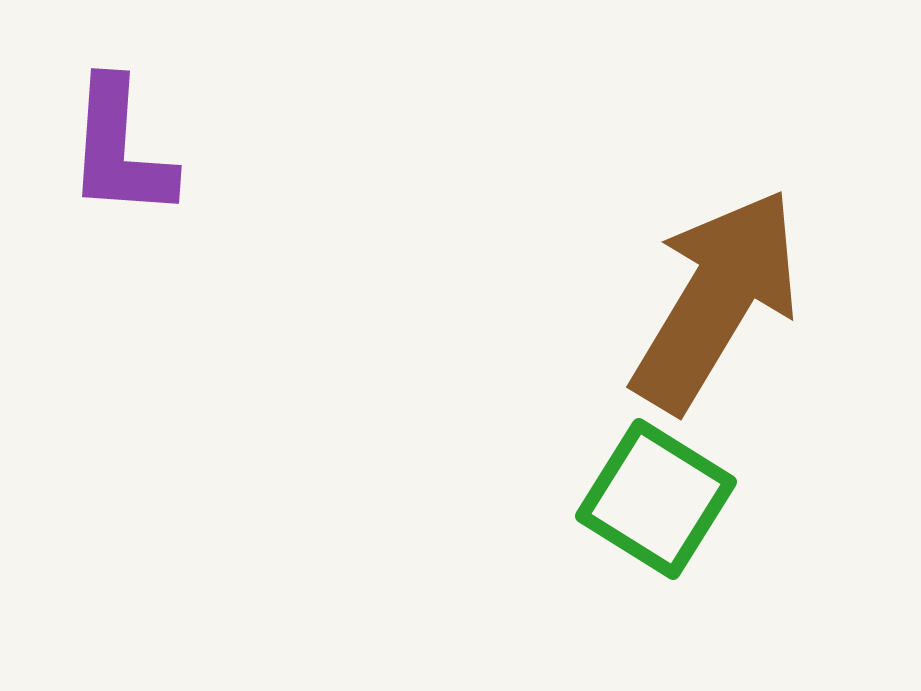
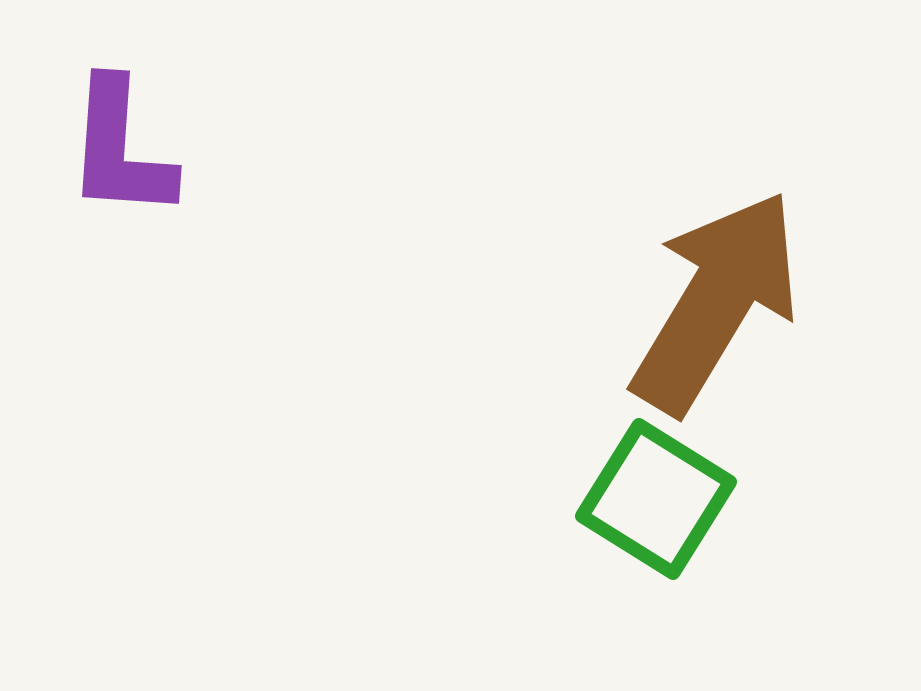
brown arrow: moved 2 px down
